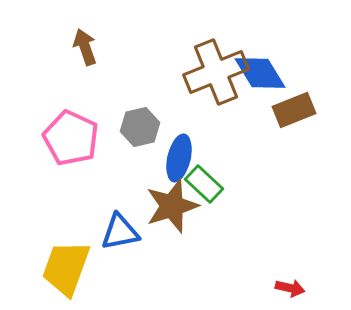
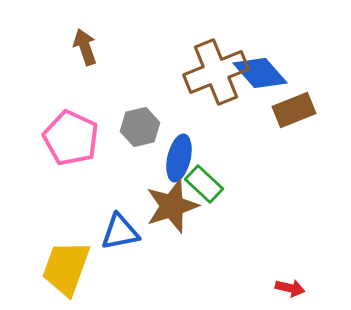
blue diamond: rotated 10 degrees counterclockwise
